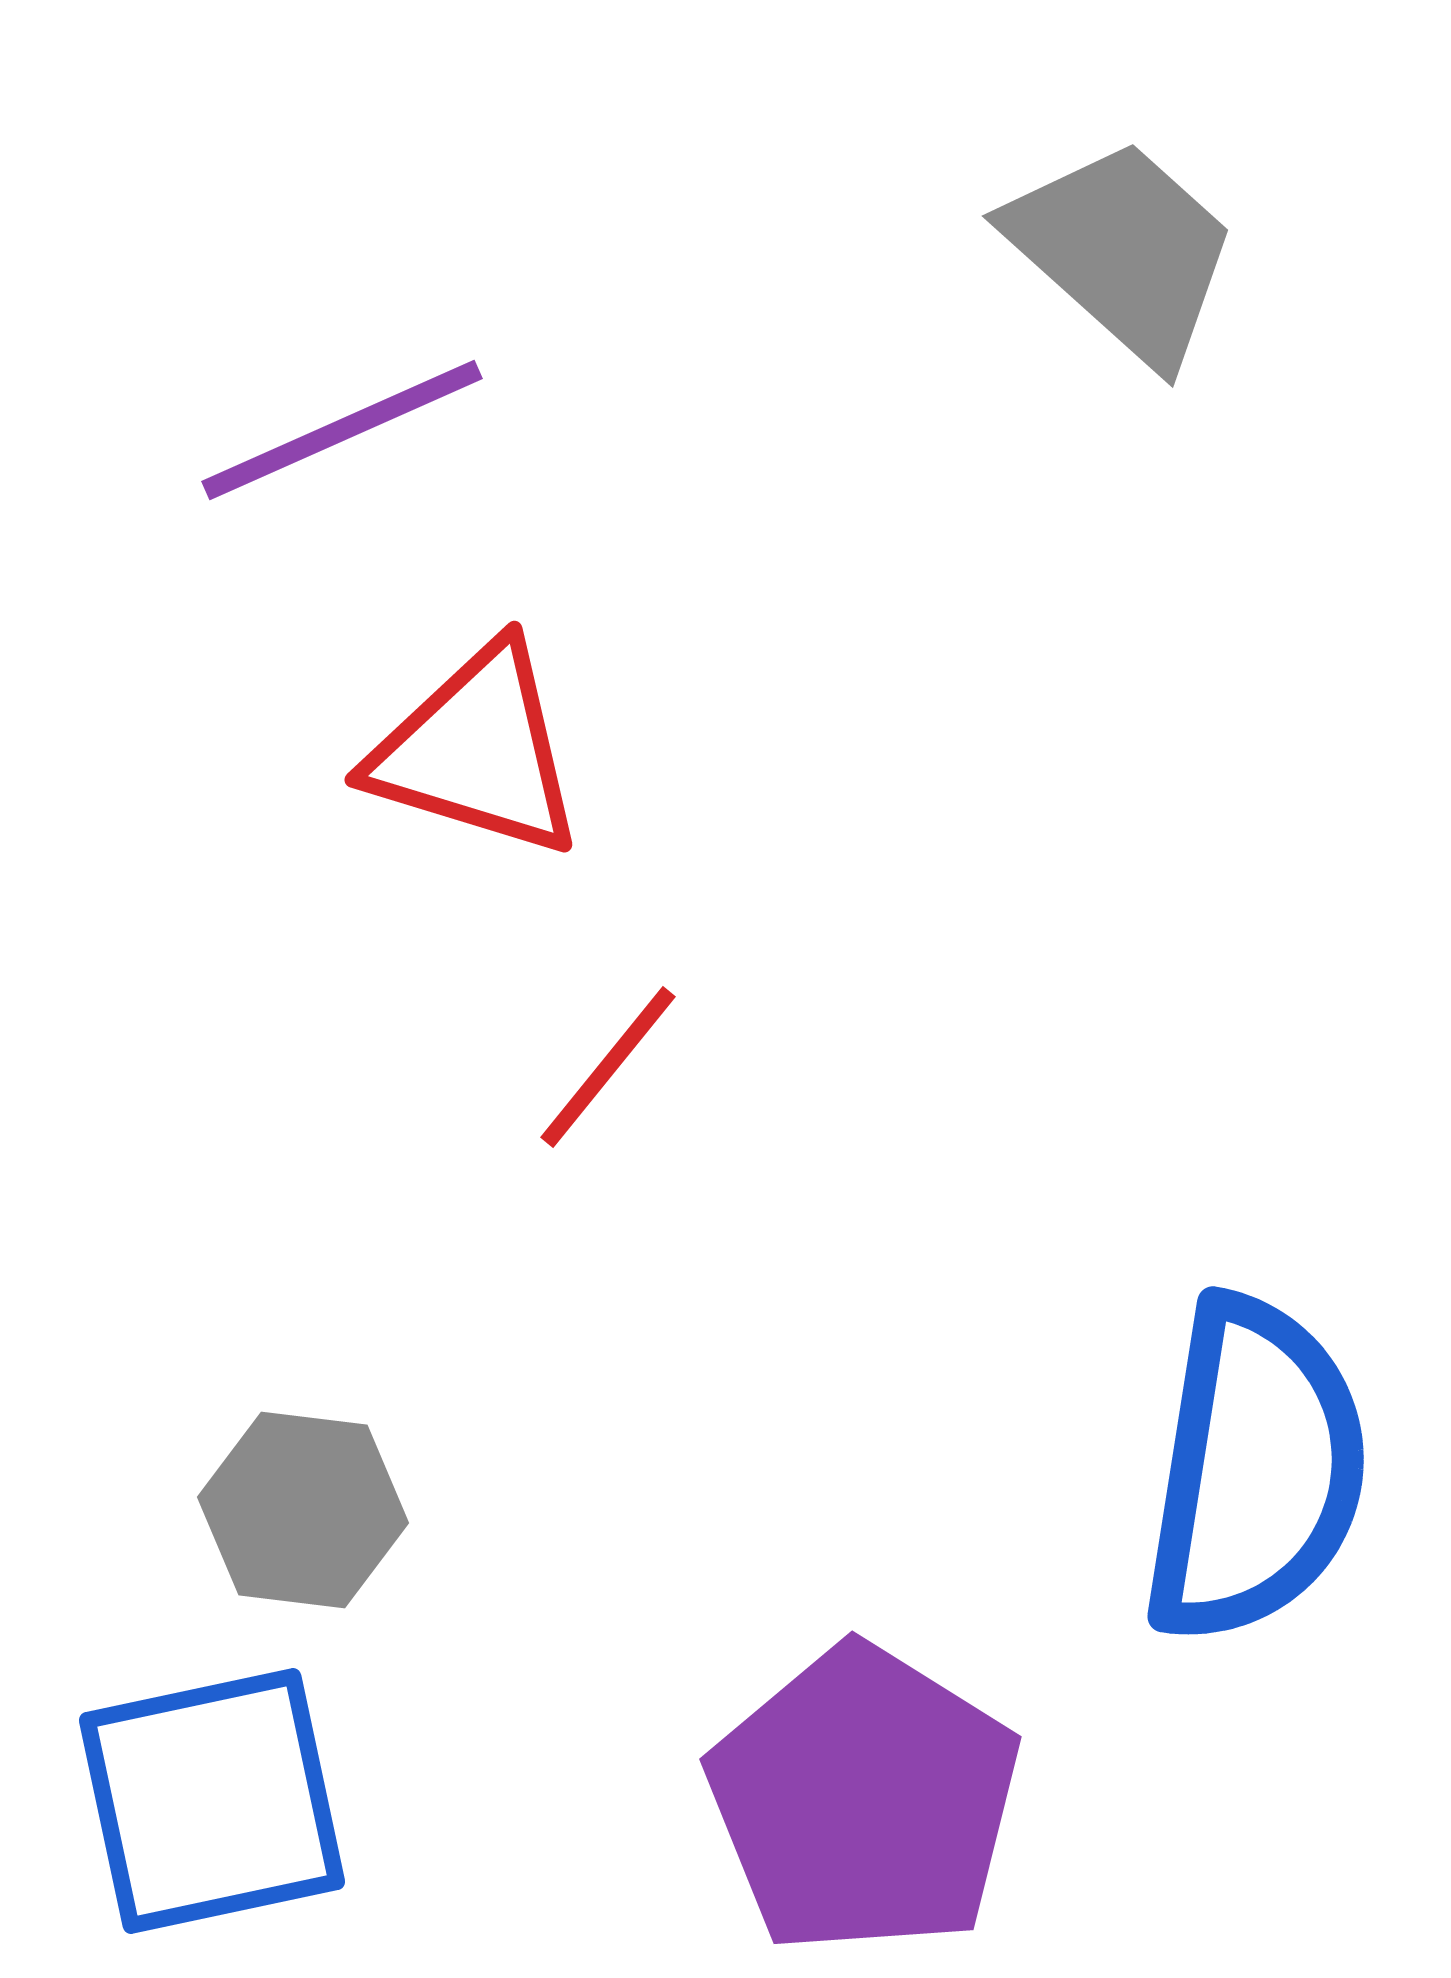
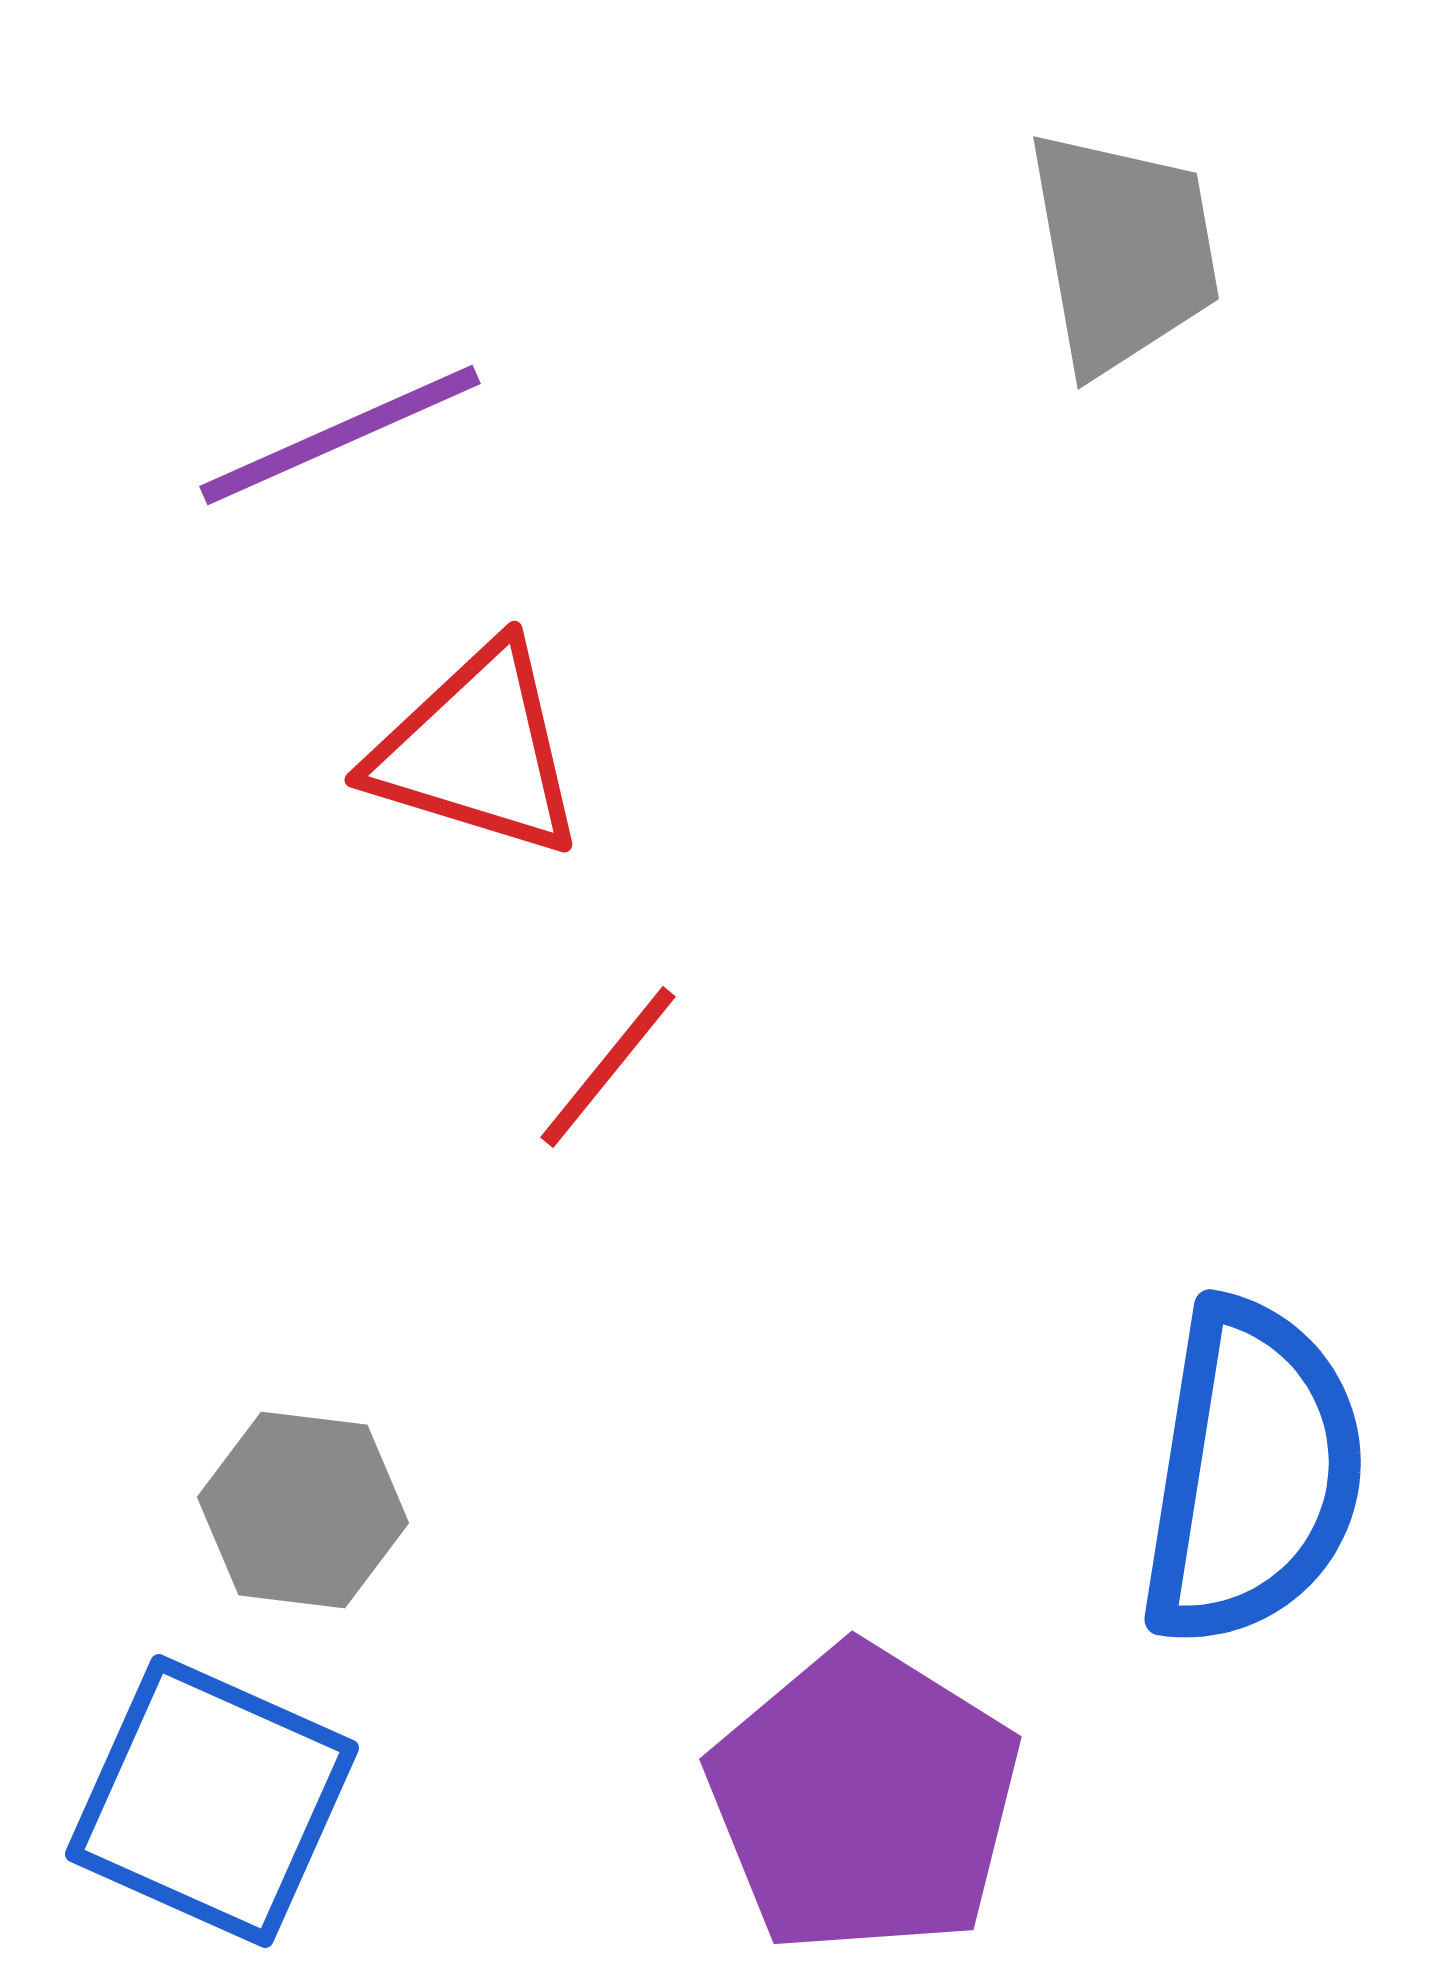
gray trapezoid: rotated 38 degrees clockwise
purple line: moved 2 px left, 5 px down
blue semicircle: moved 3 px left, 3 px down
blue square: rotated 36 degrees clockwise
